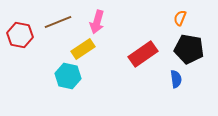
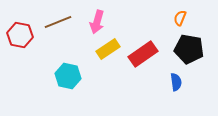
yellow rectangle: moved 25 px right
blue semicircle: moved 3 px down
